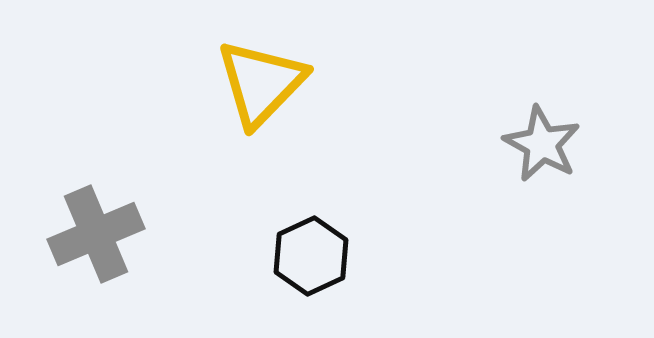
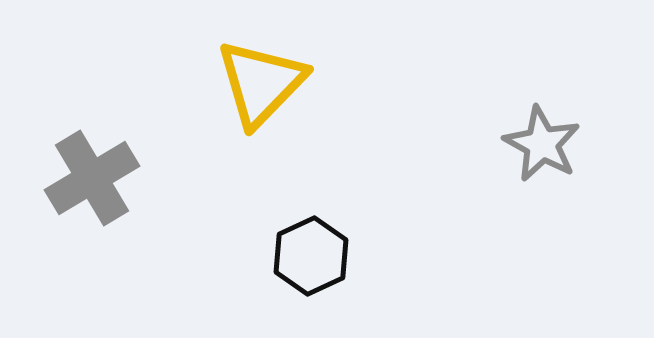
gray cross: moved 4 px left, 56 px up; rotated 8 degrees counterclockwise
